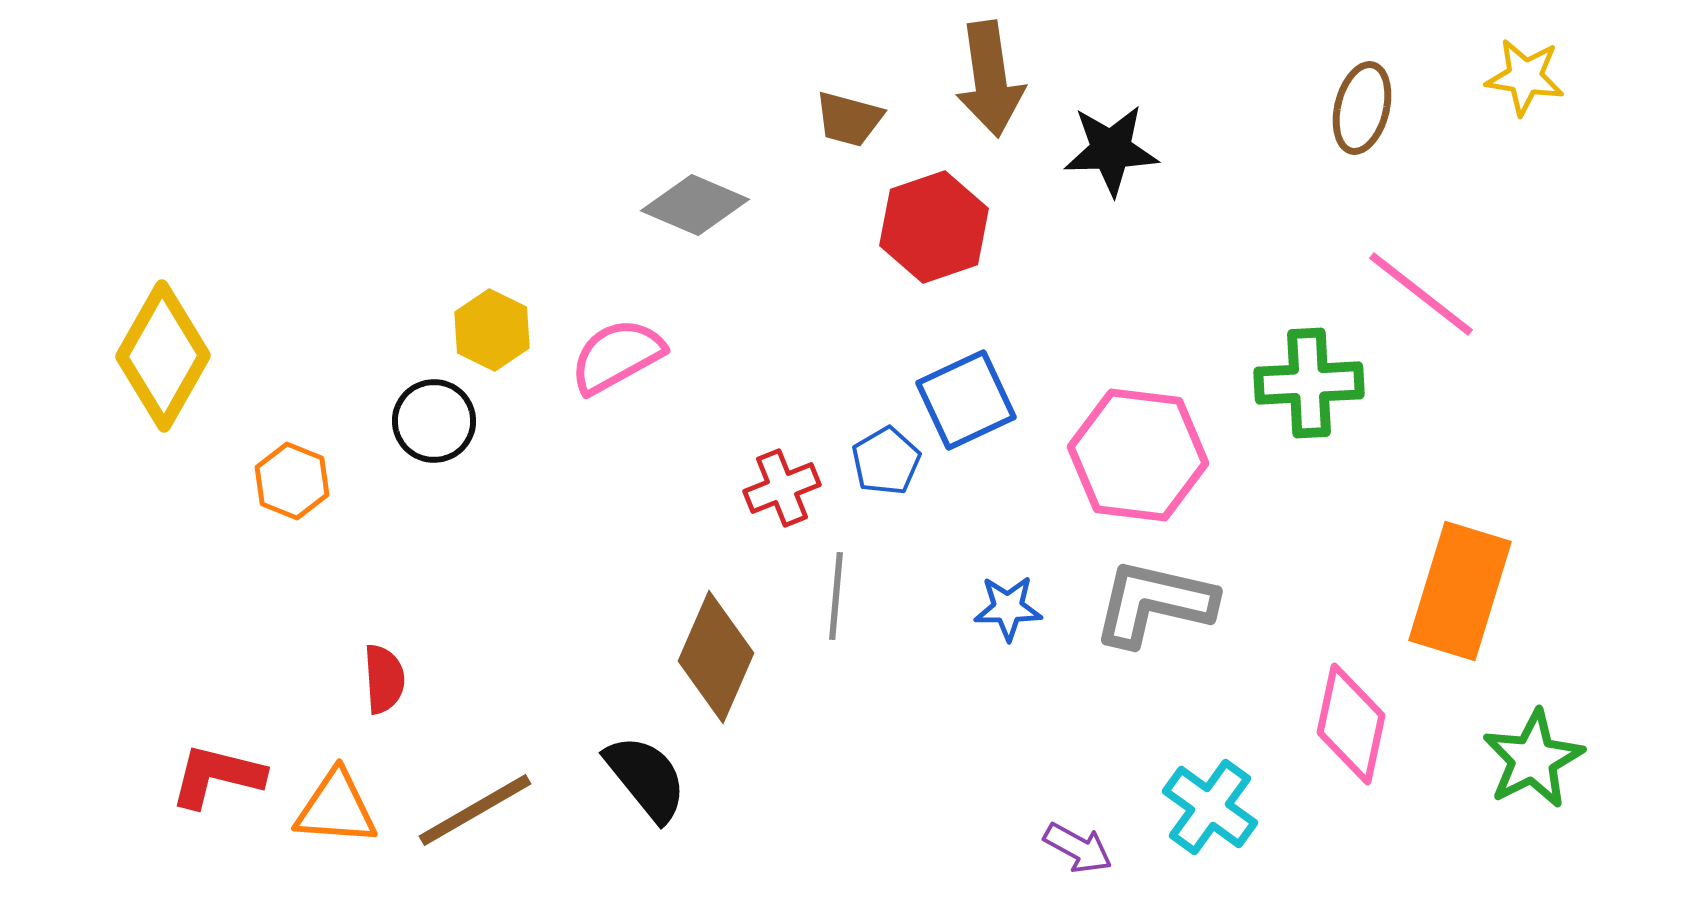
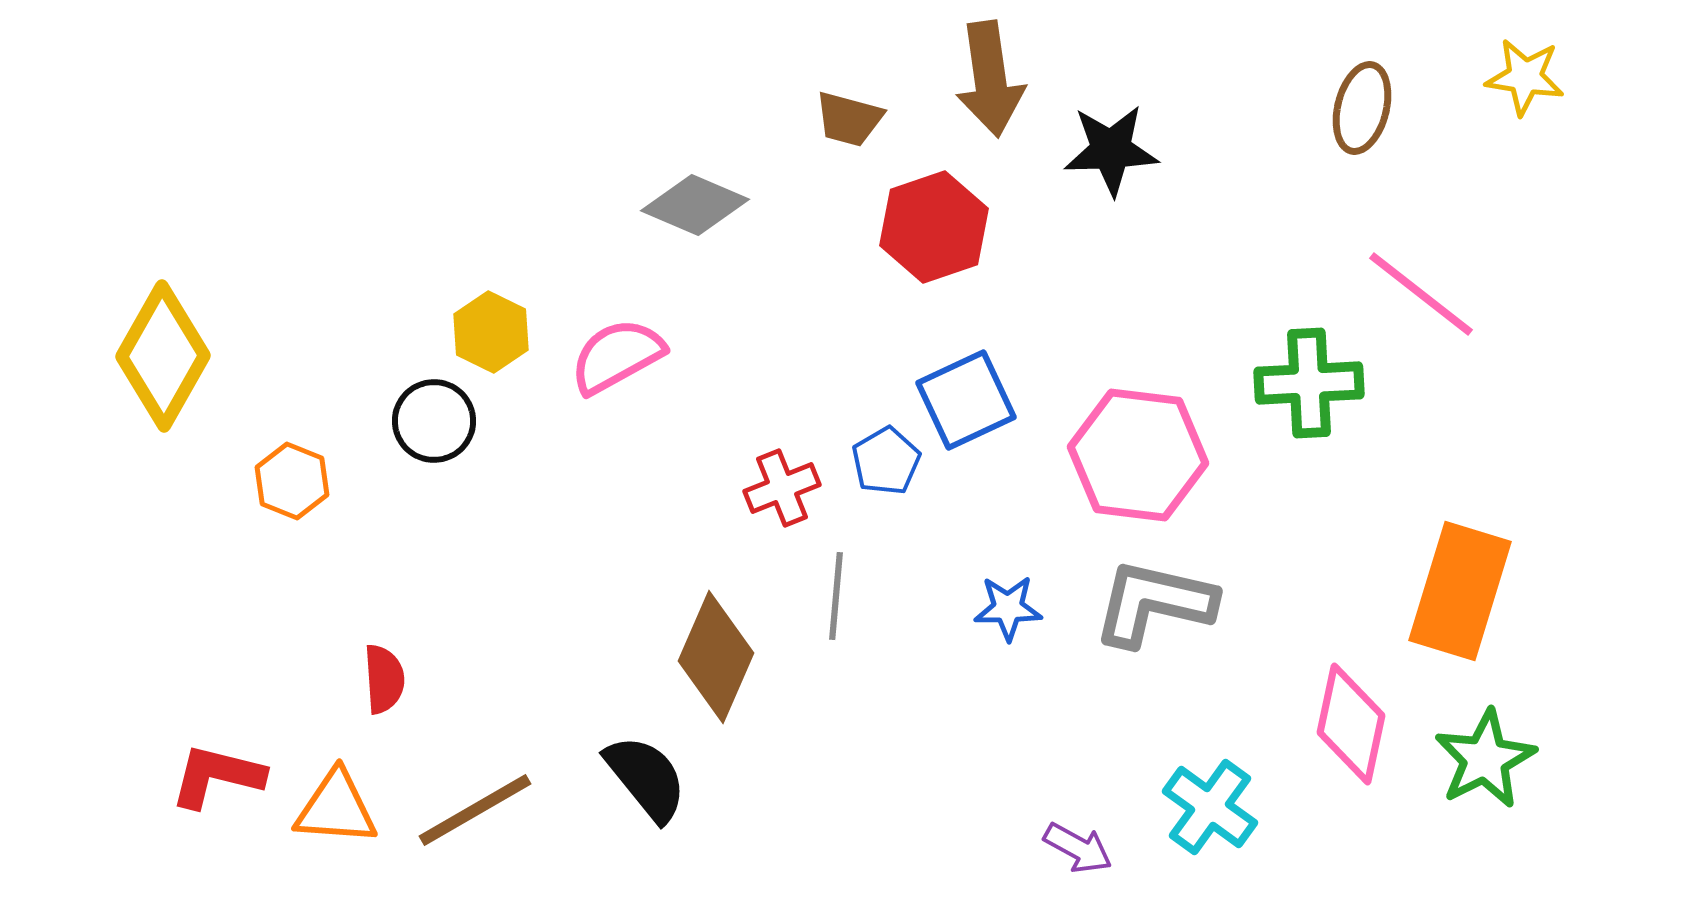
yellow hexagon: moved 1 px left, 2 px down
green star: moved 48 px left
